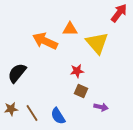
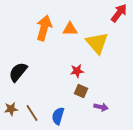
orange arrow: moved 1 px left, 13 px up; rotated 80 degrees clockwise
black semicircle: moved 1 px right, 1 px up
blue semicircle: rotated 48 degrees clockwise
